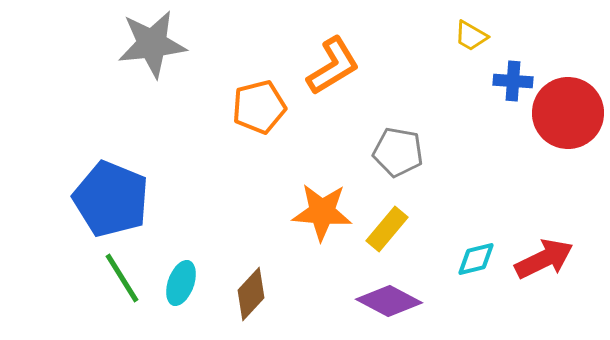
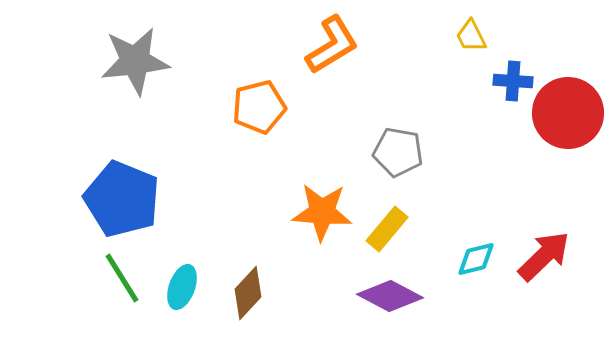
yellow trapezoid: rotated 33 degrees clockwise
gray star: moved 17 px left, 17 px down
orange L-shape: moved 1 px left, 21 px up
blue pentagon: moved 11 px right
red arrow: moved 3 px up; rotated 18 degrees counterclockwise
cyan ellipse: moved 1 px right, 4 px down
brown diamond: moved 3 px left, 1 px up
purple diamond: moved 1 px right, 5 px up
